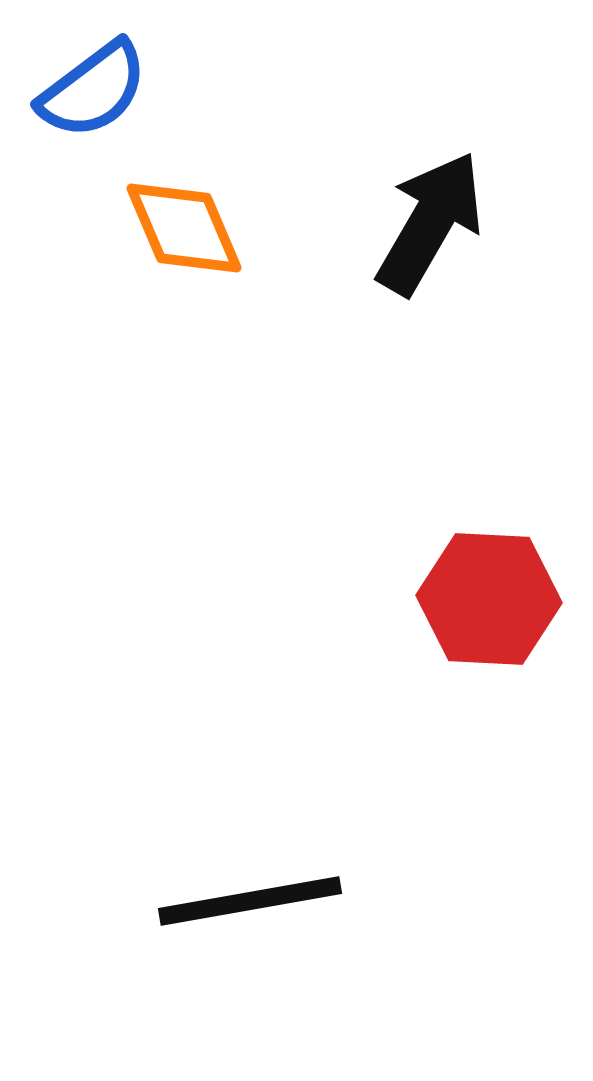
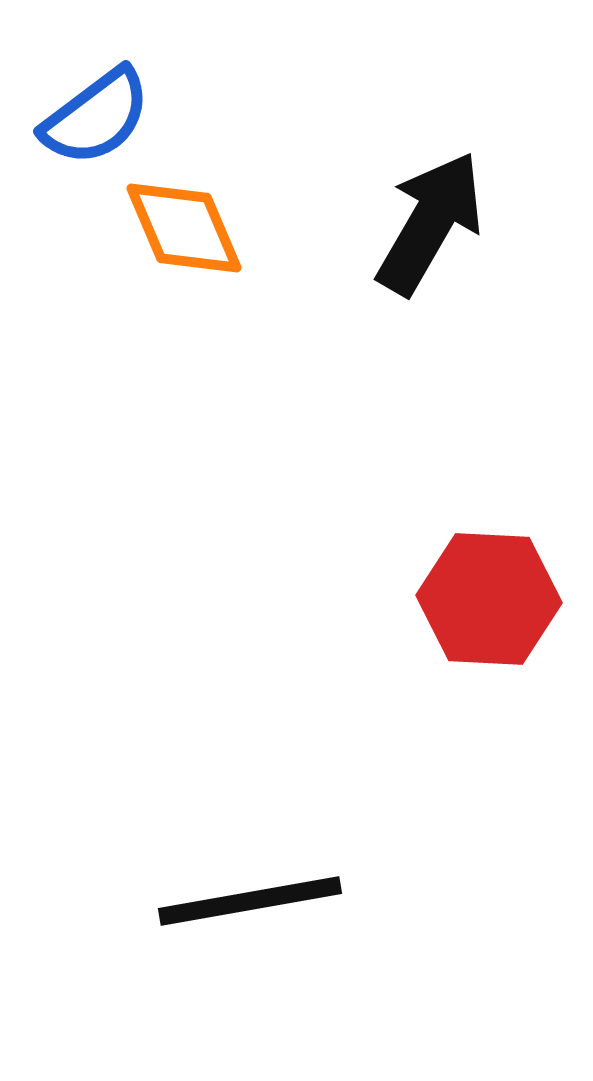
blue semicircle: moved 3 px right, 27 px down
